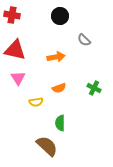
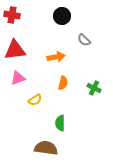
black circle: moved 2 px right
red triangle: rotated 20 degrees counterclockwise
pink triangle: rotated 42 degrees clockwise
orange semicircle: moved 4 px right, 5 px up; rotated 56 degrees counterclockwise
yellow semicircle: moved 1 px left, 2 px up; rotated 24 degrees counterclockwise
brown semicircle: moved 1 px left, 2 px down; rotated 35 degrees counterclockwise
